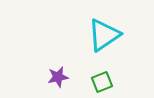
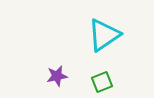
purple star: moved 1 px left, 1 px up
